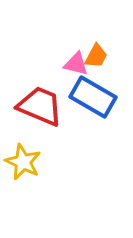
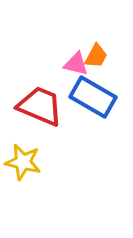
yellow star: rotated 12 degrees counterclockwise
